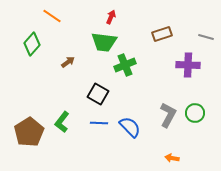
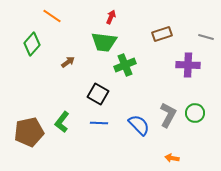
blue semicircle: moved 9 px right, 2 px up
brown pentagon: rotated 20 degrees clockwise
